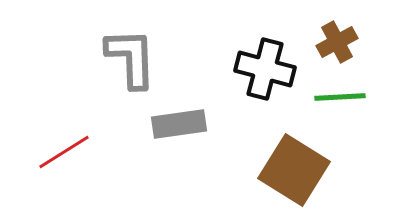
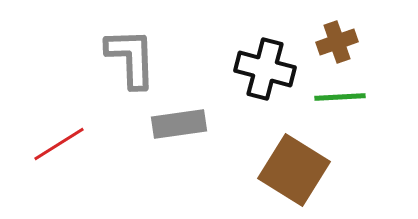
brown cross: rotated 9 degrees clockwise
red line: moved 5 px left, 8 px up
